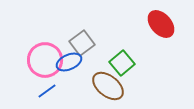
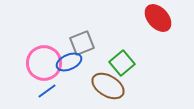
red ellipse: moved 3 px left, 6 px up
gray square: rotated 15 degrees clockwise
pink circle: moved 1 px left, 3 px down
brown ellipse: rotated 8 degrees counterclockwise
